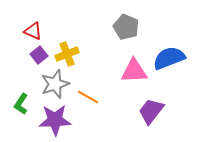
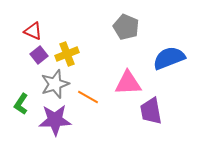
pink triangle: moved 6 px left, 12 px down
purple trapezoid: rotated 48 degrees counterclockwise
